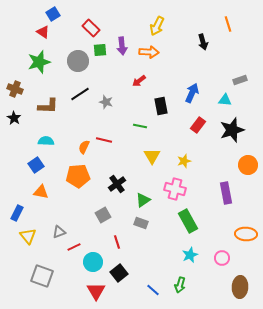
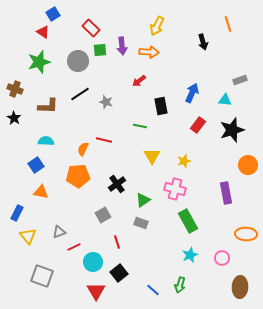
orange semicircle at (84, 147): moved 1 px left, 2 px down
